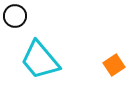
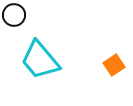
black circle: moved 1 px left, 1 px up
